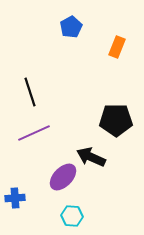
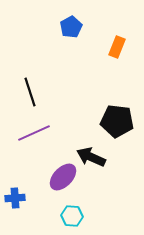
black pentagon: moved 1 px right, 1 px down; rotated 8 degrees clockwise
